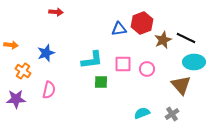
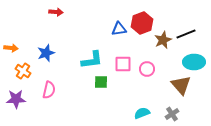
black line: moved 4 px up; rotated 48 degrees counterclockwise
orange arrow: moved 3 px down
